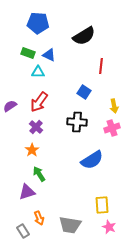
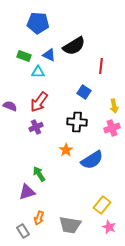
black semicircle: moved 10 px left, 10 px down
green rectangle: moved 4 px left, 3 px down
purple semicircle: rotated 56 degrees clockwise
purple cross: rotated 24 degrees clockwise
orange star: moved 34 px right
yellow rectangle: rotated 42 degrees clockwise
orange arrow: rotated 40 degrees clockwise
